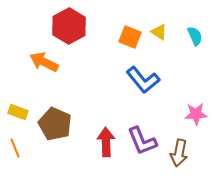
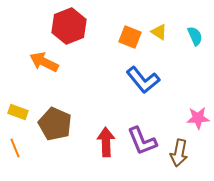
red hexagon: rotated 8 degrees clockwise
pink star: moved 2 px right, 4 px down
